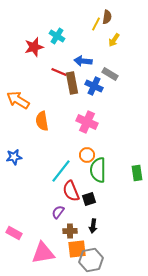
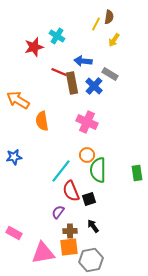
brown semicircle: moved 2 px right
blue cross: rotated 18 degrees clockwise
black arrow: rotated 136 degrees clockwise
orange square: moved 8 px left, 2 px up
